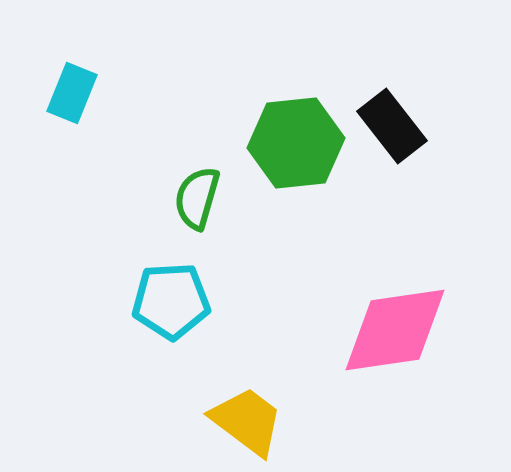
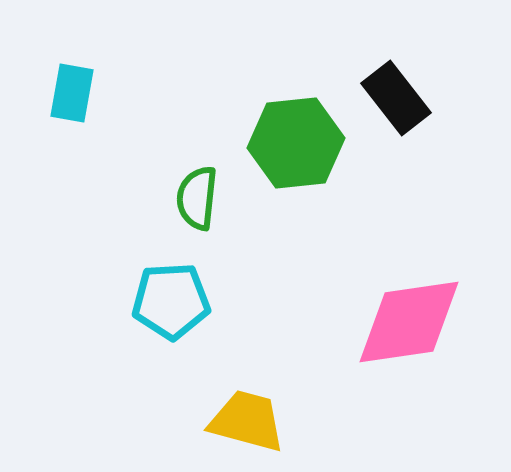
cyan rectangle: rotated 12 degrees counterclockwise
black rectangle: moved 4 px right, 28 px up
green semicircle: rotated 10 degrees counterclockwise
pink diamond: moved 14 px right, 8 px up
yellow trapezoid: rotated 22 degrees counterclockwise
